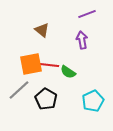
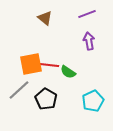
brown triangle: moved 3 px right, 12 px up
purple arrow: moved 7 px right, 1 px down
